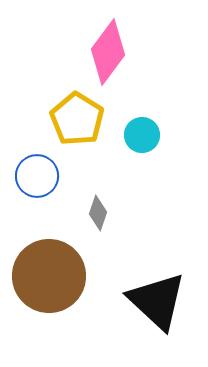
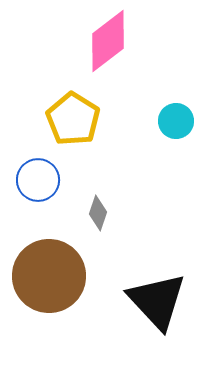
pink diamond: moved 11 px up; rotated 16 degrees clockwise
yellow pentagon: moved 4 px left
cyan circle: moved 34 px right, 14 px up
blue circle: moved 1 px right, 4 px down
black triangle: rotated 4 degrees clockwise
